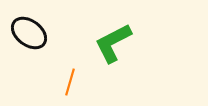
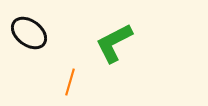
green L-shape: moved 1 px right
